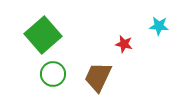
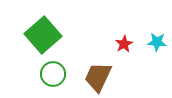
cyan star: moved 2 px left, 16 px down
red star: rotated 30 degrees clockwise
